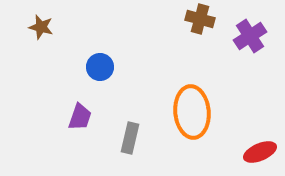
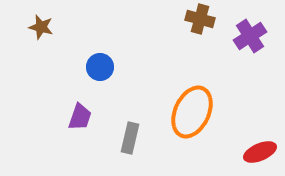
orange ellipse: rotated 30 degrees clockwise
